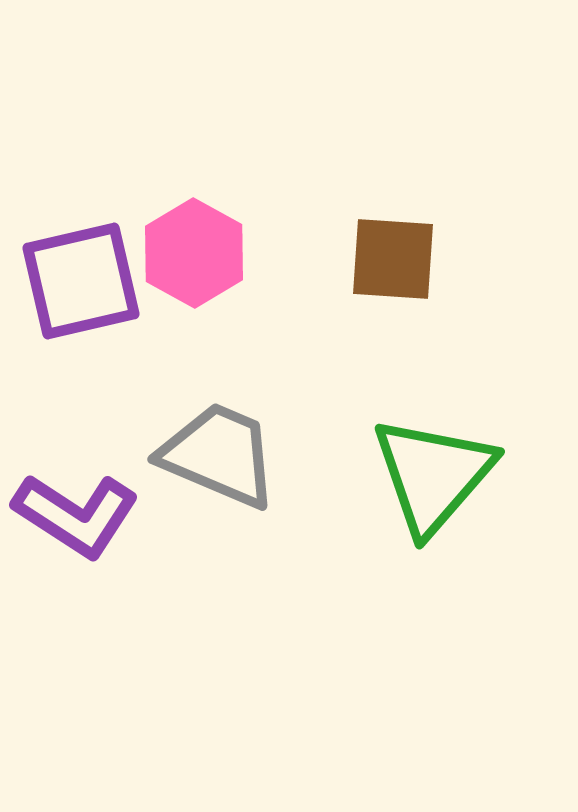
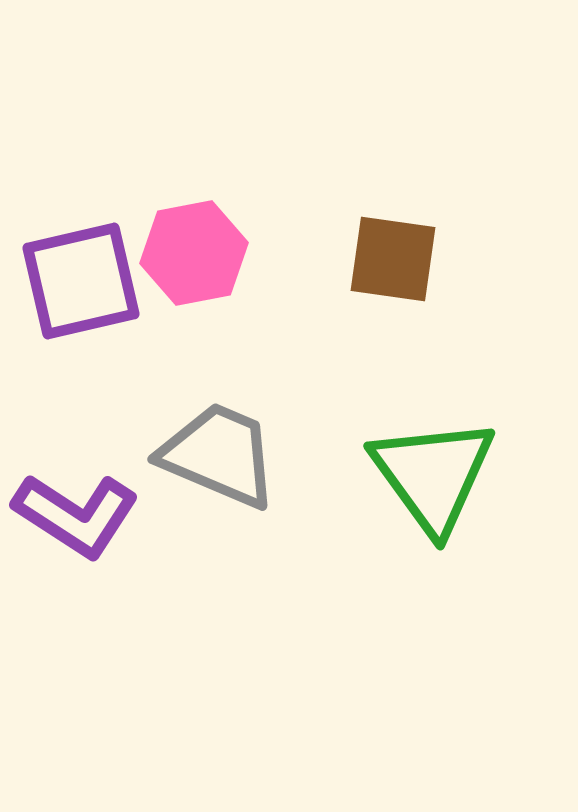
pink hexagon: rotated 20 degrees clockwise
brown square: rotated 4 degrees clockwise
green triangle: rotated 17 degrees counterclockwise
